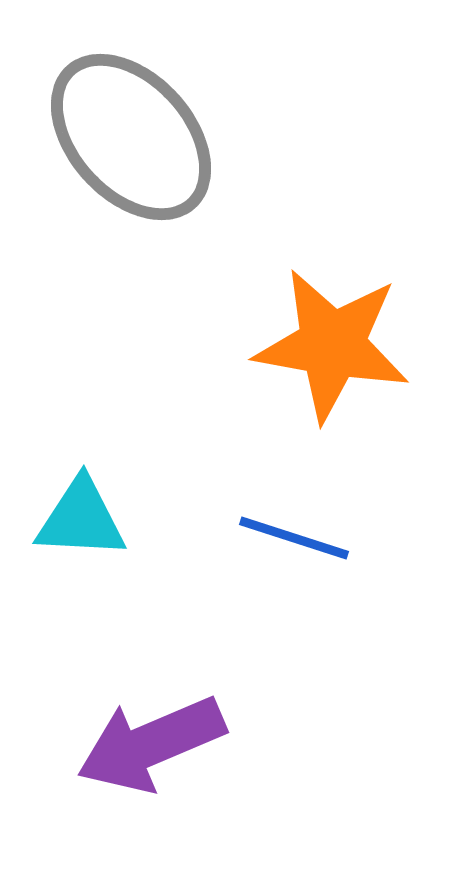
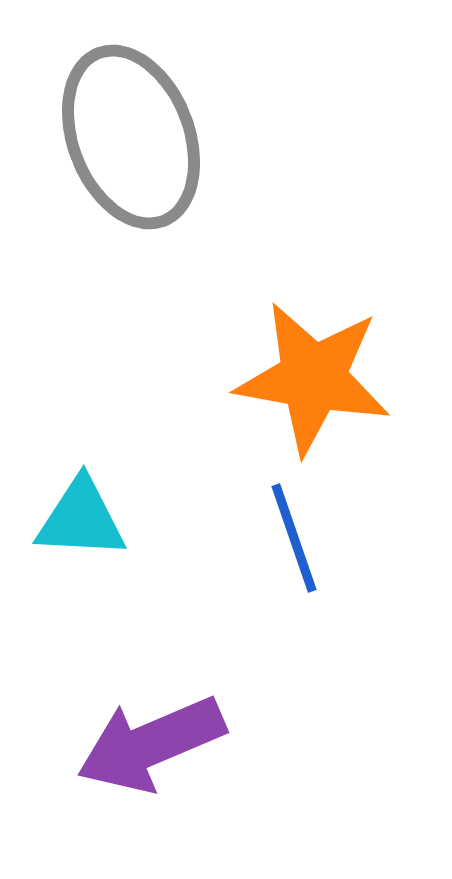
gray ellipse: rotated 21 degrees clockwise
orange star: moved 19 px left, 33 px down
blue line: rotated 53 degrees clockwise
